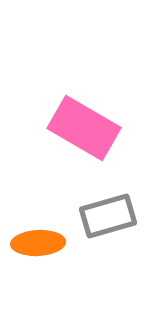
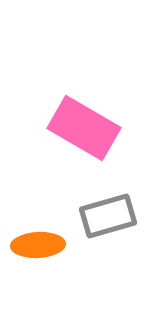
orange ellipse: moved 2 px down
